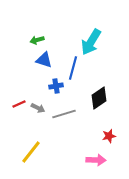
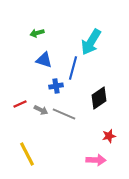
green arrow: moved 7 px up
red line: moved 1 px right
gray arrow: moved 3 px right, 2 px down
gray line: rotated 40 degrees clockwise
yellow line: moved 4 px left, 2 px down; rotated 65 degrees counterclockwise
